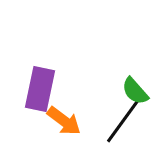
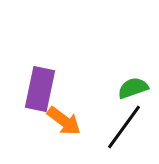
green semicircle: moved 2 px left, 3 px up; rotated 112 degrees clockwise
black line: moved 1 px right, 6 px down
